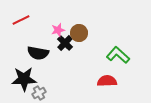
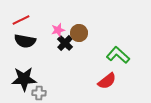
black semicircle: moved 13 px left, 12 px up
red semicircle: rotated 144 degrees clockwise
gray cross: rotated 32 degrees clockwise
